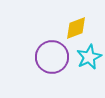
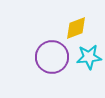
cyan star: rotated 20 degrees clockwise
